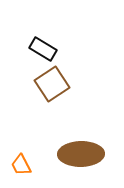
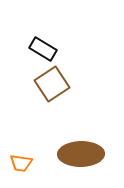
orange trapezoid: moved 2 px up; rotated 55 degrees counterclockwise
